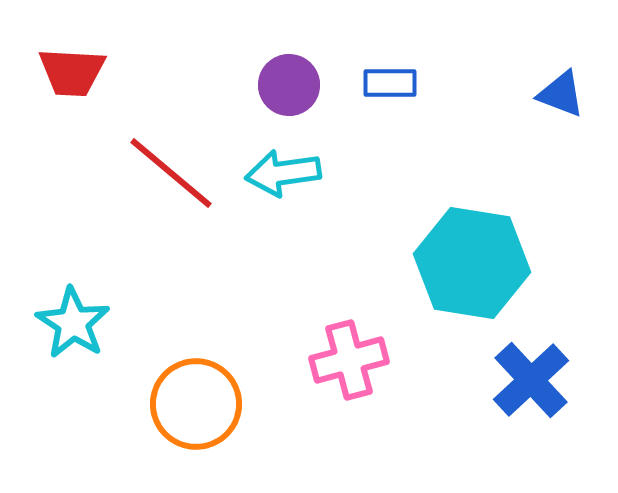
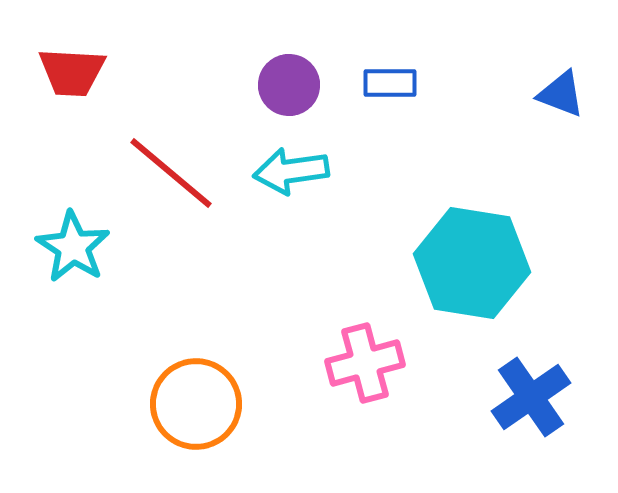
cyan arrow: moved 8 px right, 2 px up
cyan star: moved 76 px up
pink cross: moved 16 px right, 3 px down
blue cross: moved 17 px down; rotated 8 degrees clockwise
